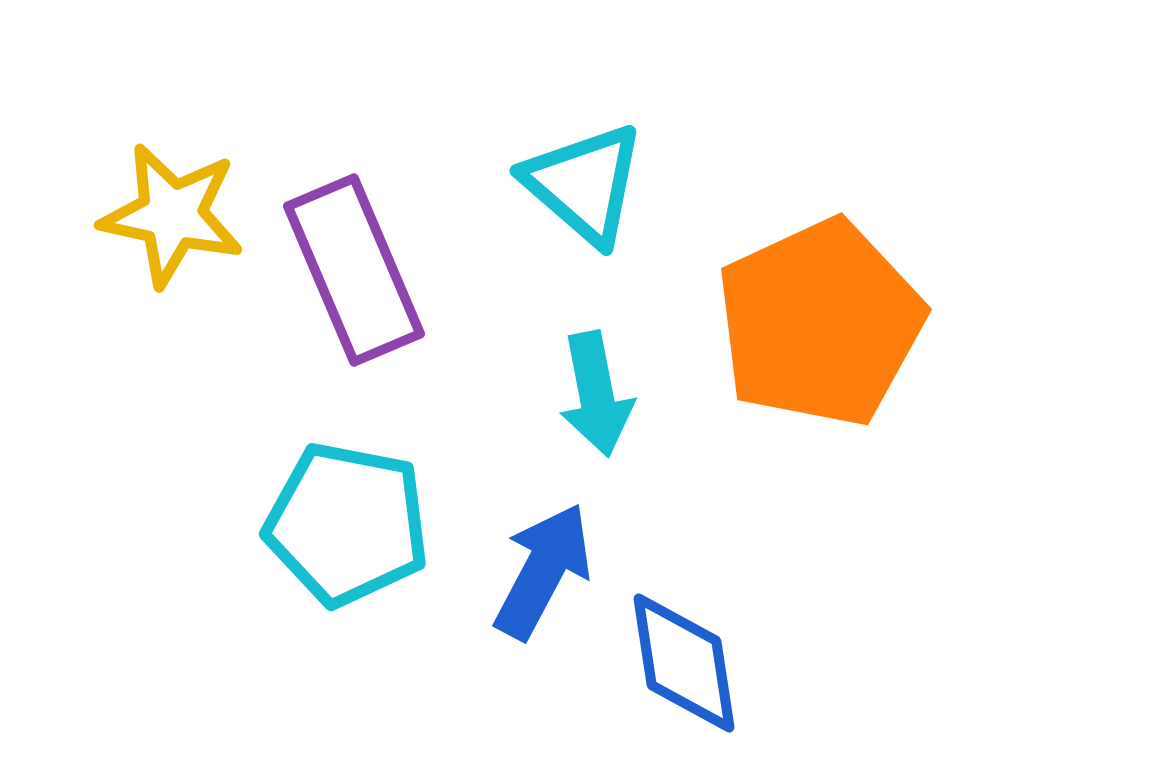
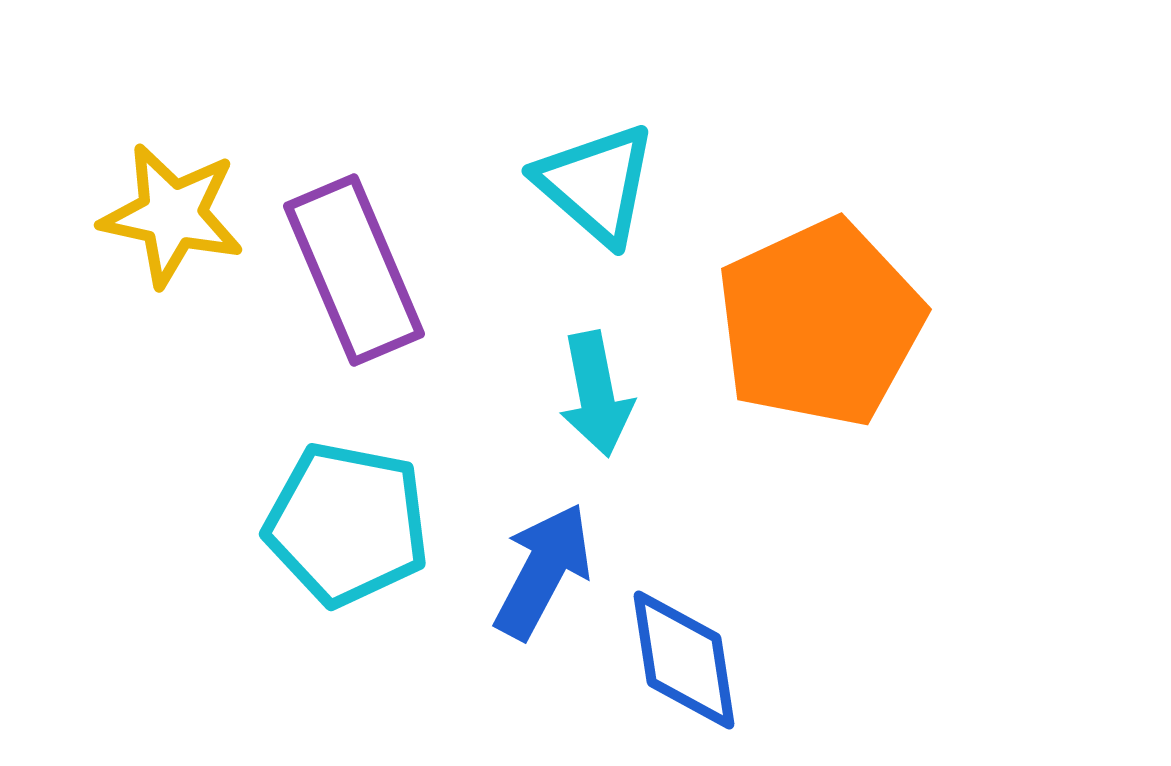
cyan triangle: moved 12 px right
blue diamond: moved 3 px up
